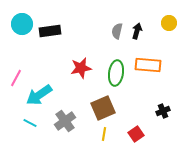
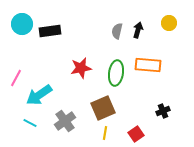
black arrow: moved 1 px right, 1 px up
yellow line: moved 1 px right, 1 px up
